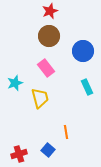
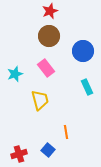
cyan star: moved 9 px up
yellow trapezoid: moved 2 px down
